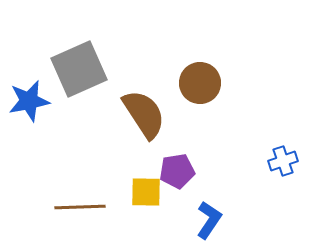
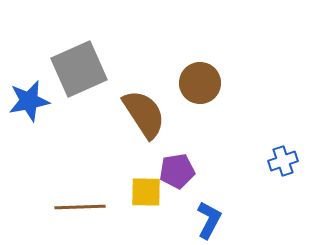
blue L-shape: rotated 6 degrees counterclockwise
